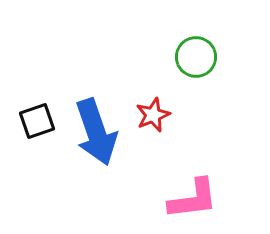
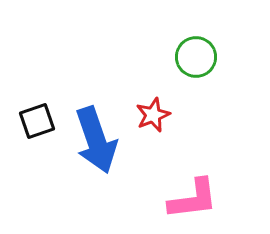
blue arrow: moved 8 px down
